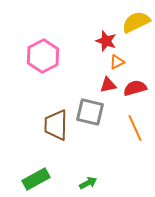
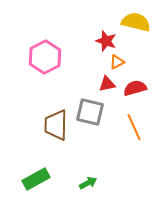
yellow semicircle: rotated 40 degrees clockwise
pink hexagon: moved 2 px right, 1 px down
red triangle: moved 1 px left, 1 px up
orange line: moved 1 px left, 1 px up
